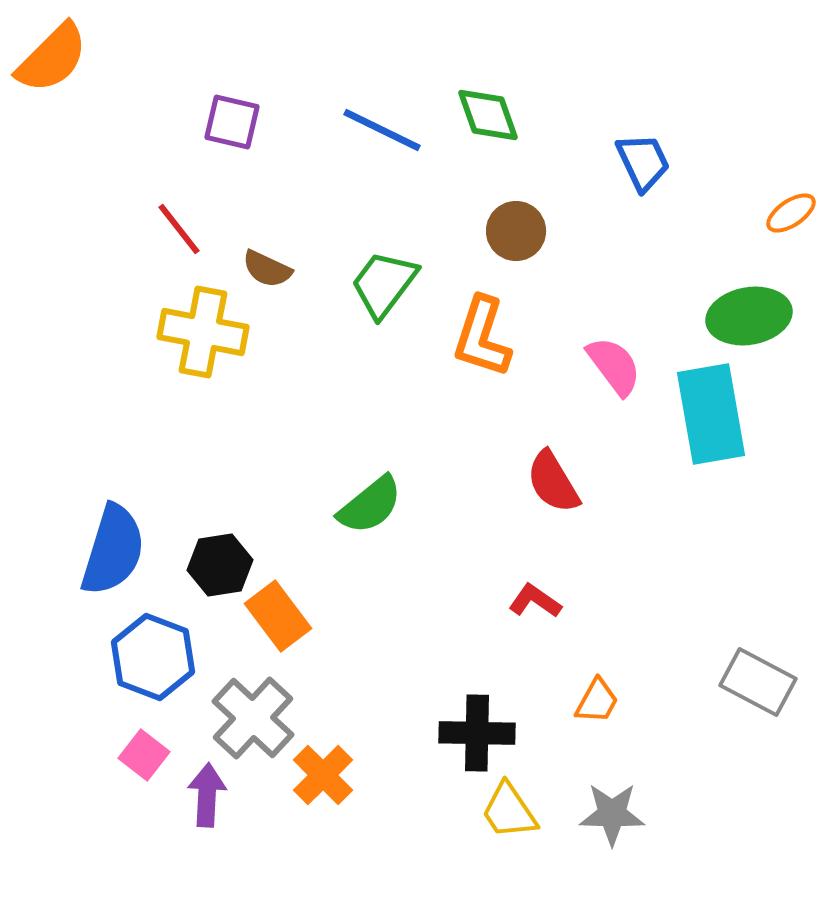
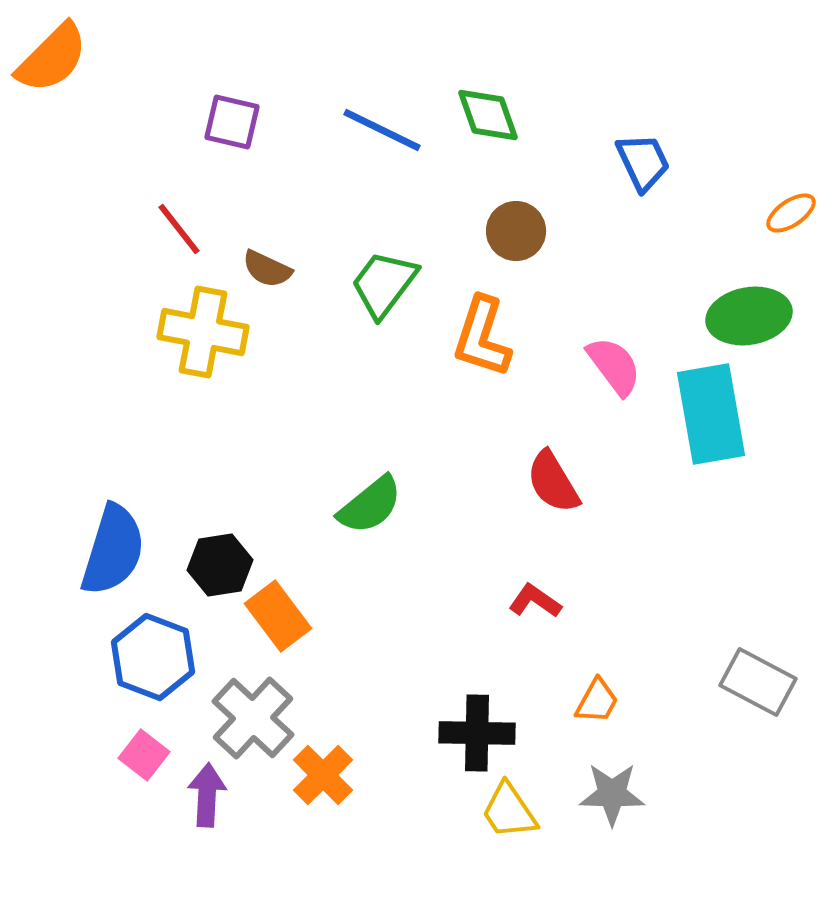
gray star: moved 20 px up
